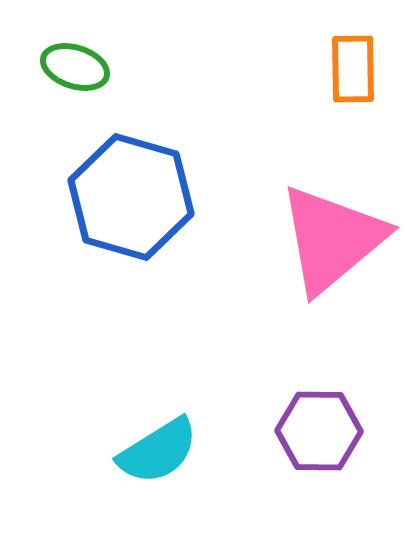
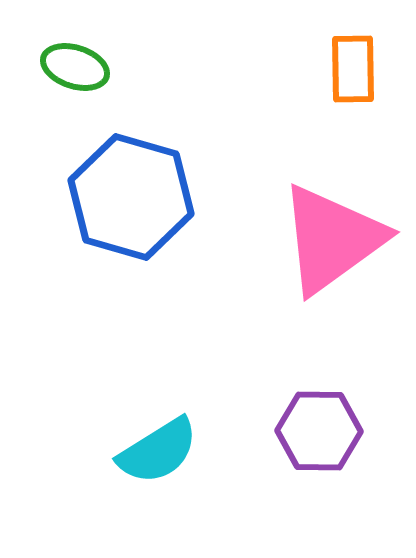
pink triangle: rotated 4 degrees clockwise
